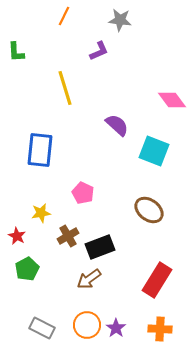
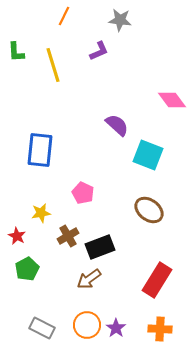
yellow line: moved 12 px left, 23 px up
cyan square: moved 6 px left, 4 px down
